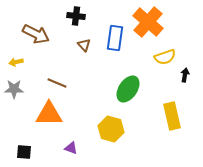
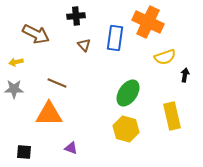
black cross: rotated 12 degrees counterclockwise
orange cross: rotated 16 degrees counterclockwise
green ellipse: moved 4 px down
yellow hexagon: moved 15 px right
